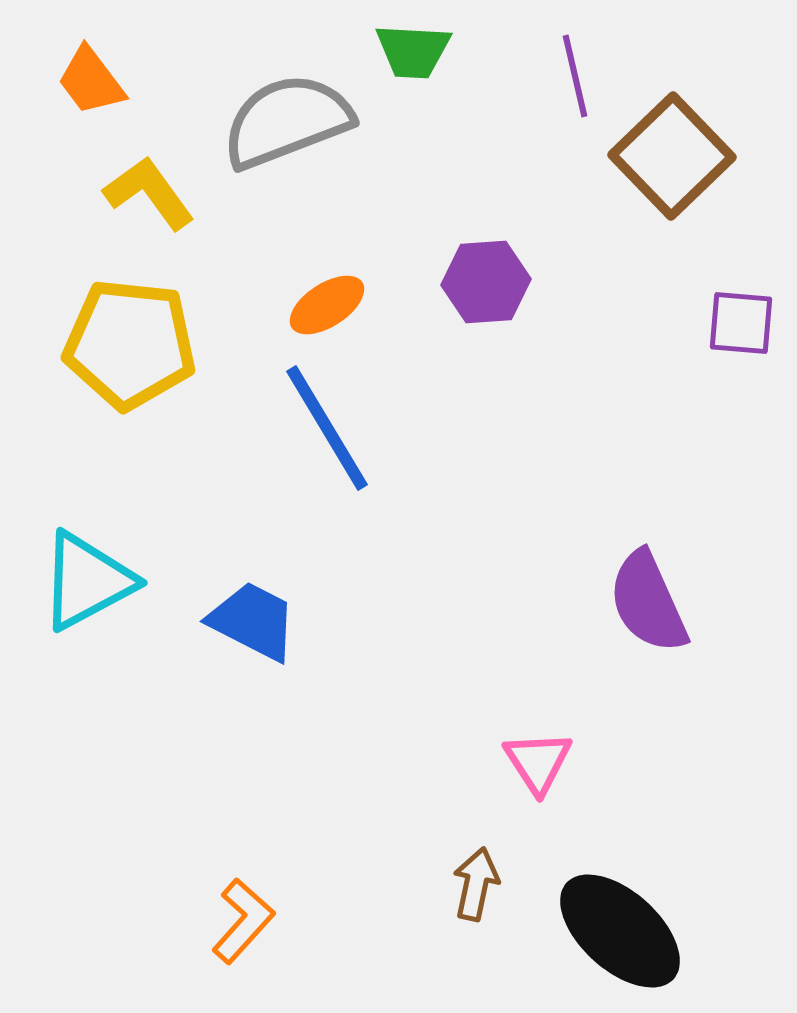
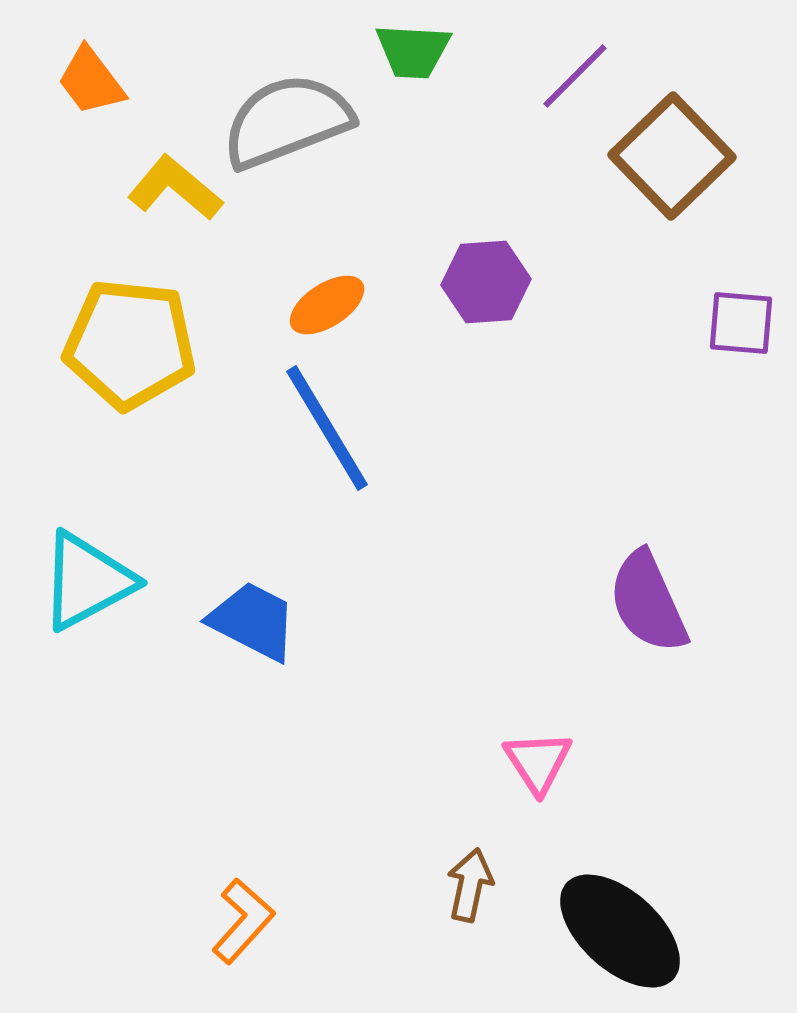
purple line: rotated 58 degrees clockwise
yellow L-shape: moved 26 px right, 5 px up; rotated 14 degrees counterclockwise
brown arrow: moved 6 px left, 1 px down
